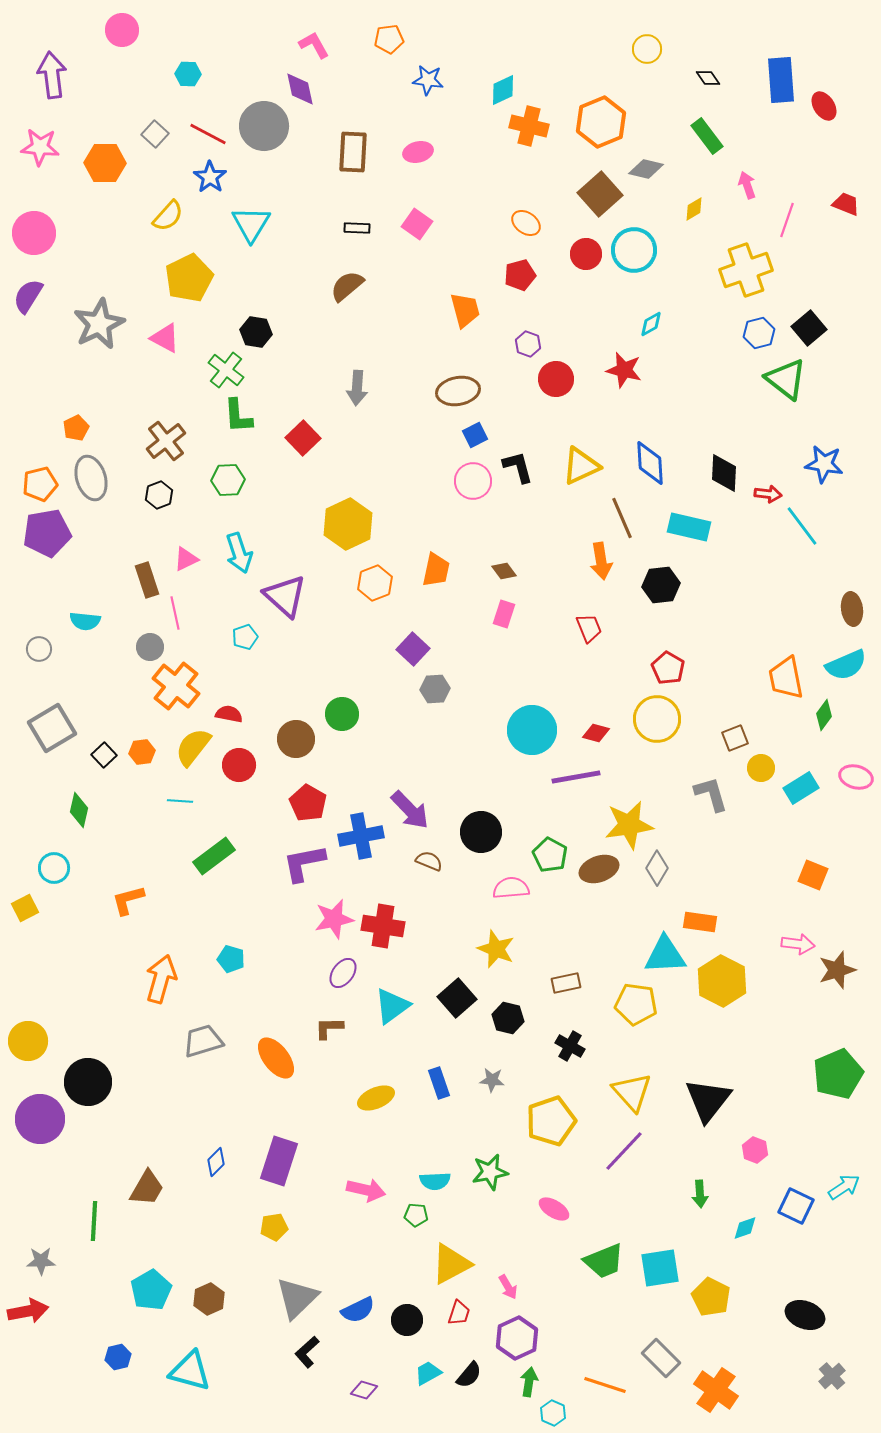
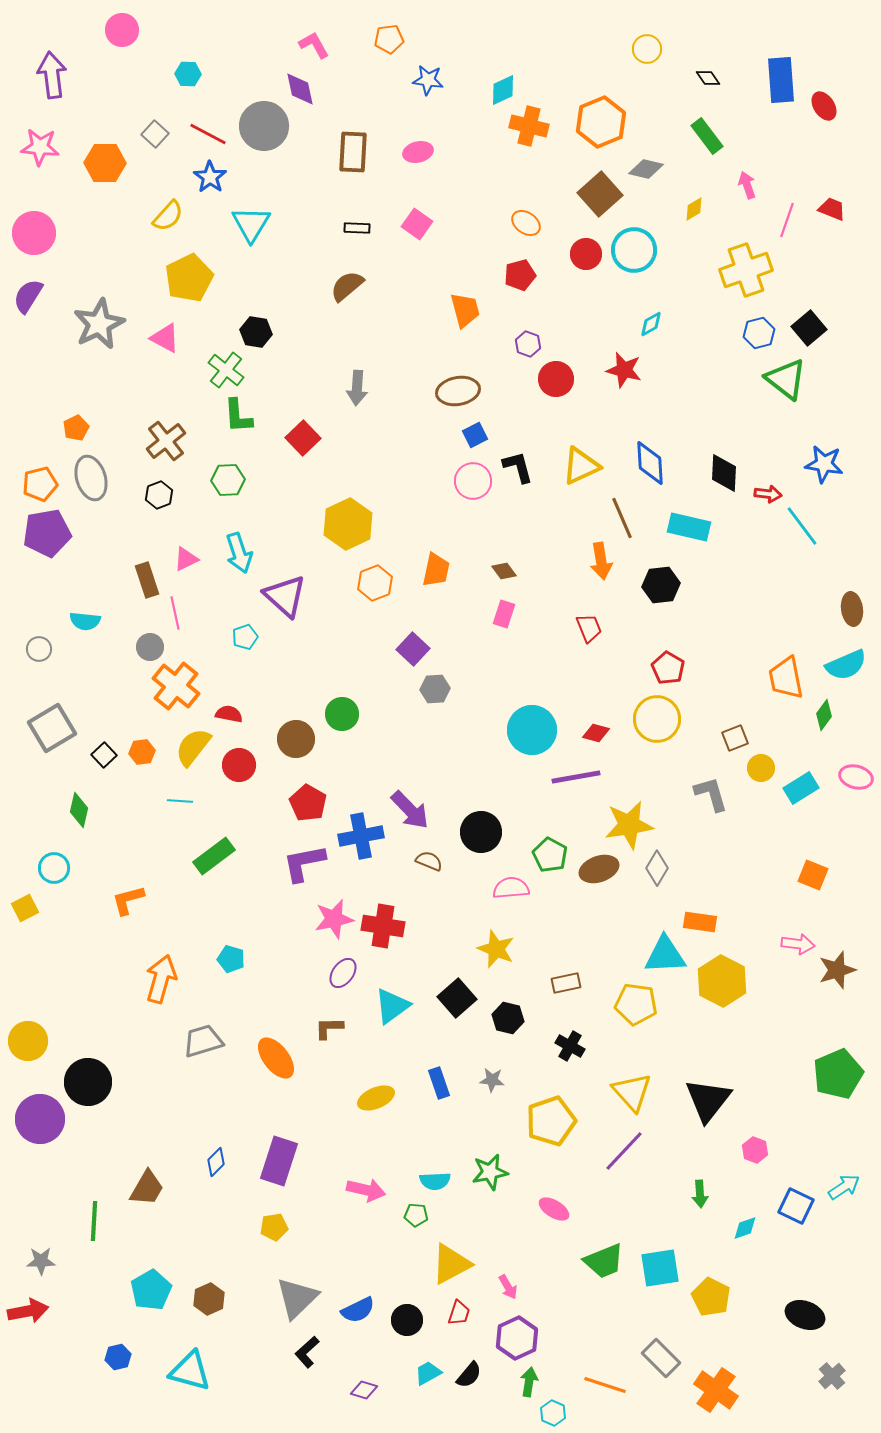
red trapezoid at (846, 204): moved 14 px left, 5 px down
